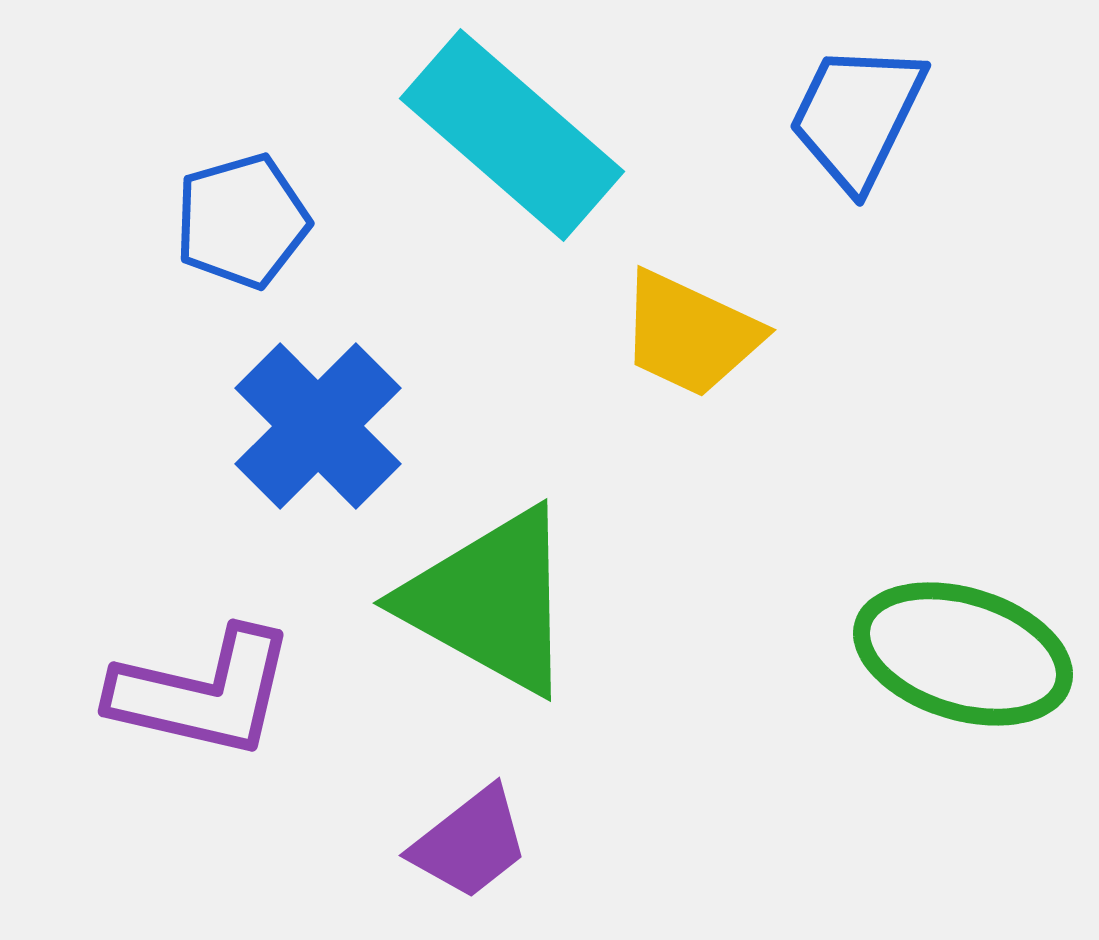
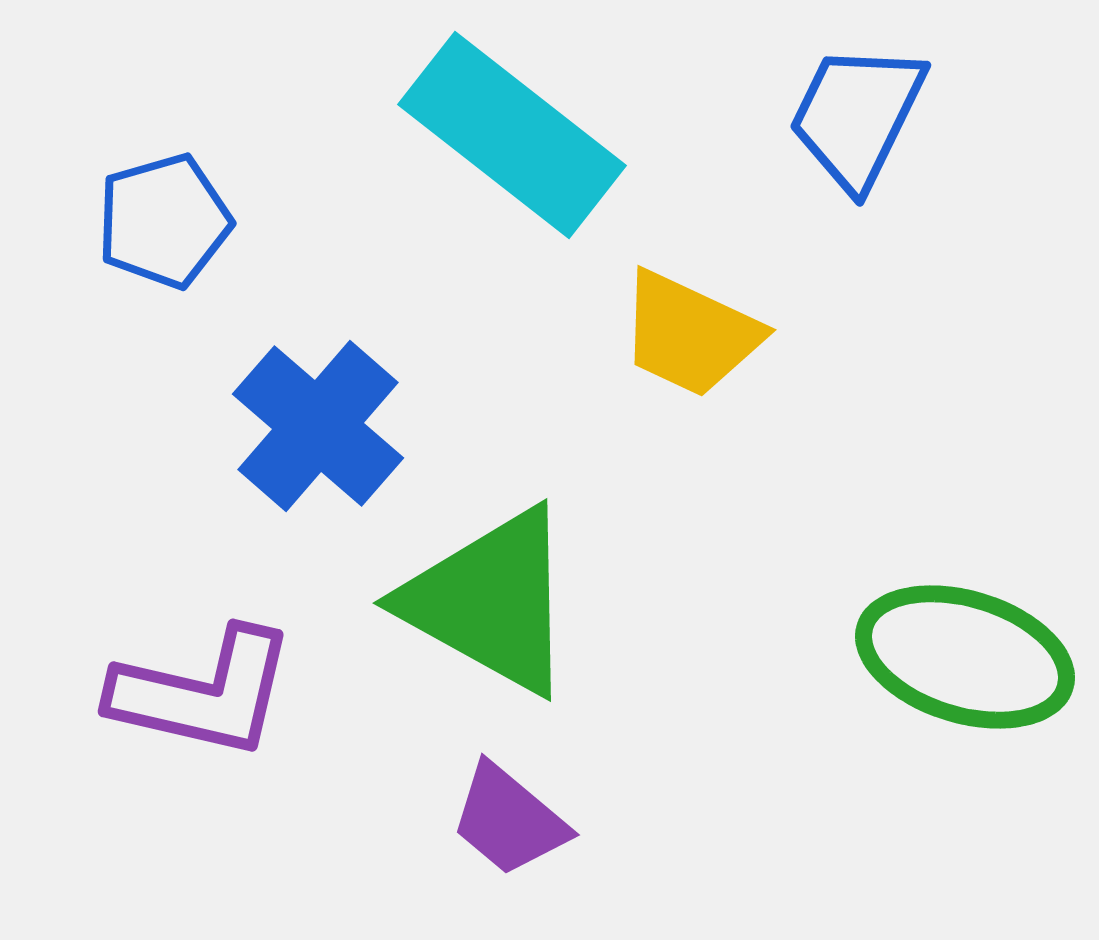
cyan rectangle: rotated 3 degrees counterclockwise
blue pentagon: moved 78 px left
blue cross: rotated 4 degrees counterclockwise
green ellipse: moved 2 px right, 3 px down
purple trapezoid: moved 39 px right, 23 px up; rotated 78 degrees clockwise
